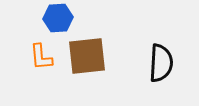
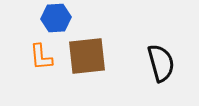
blue hexagon: moved 2 px left
black semicircle: rotated 18 degrees counterclockwise
